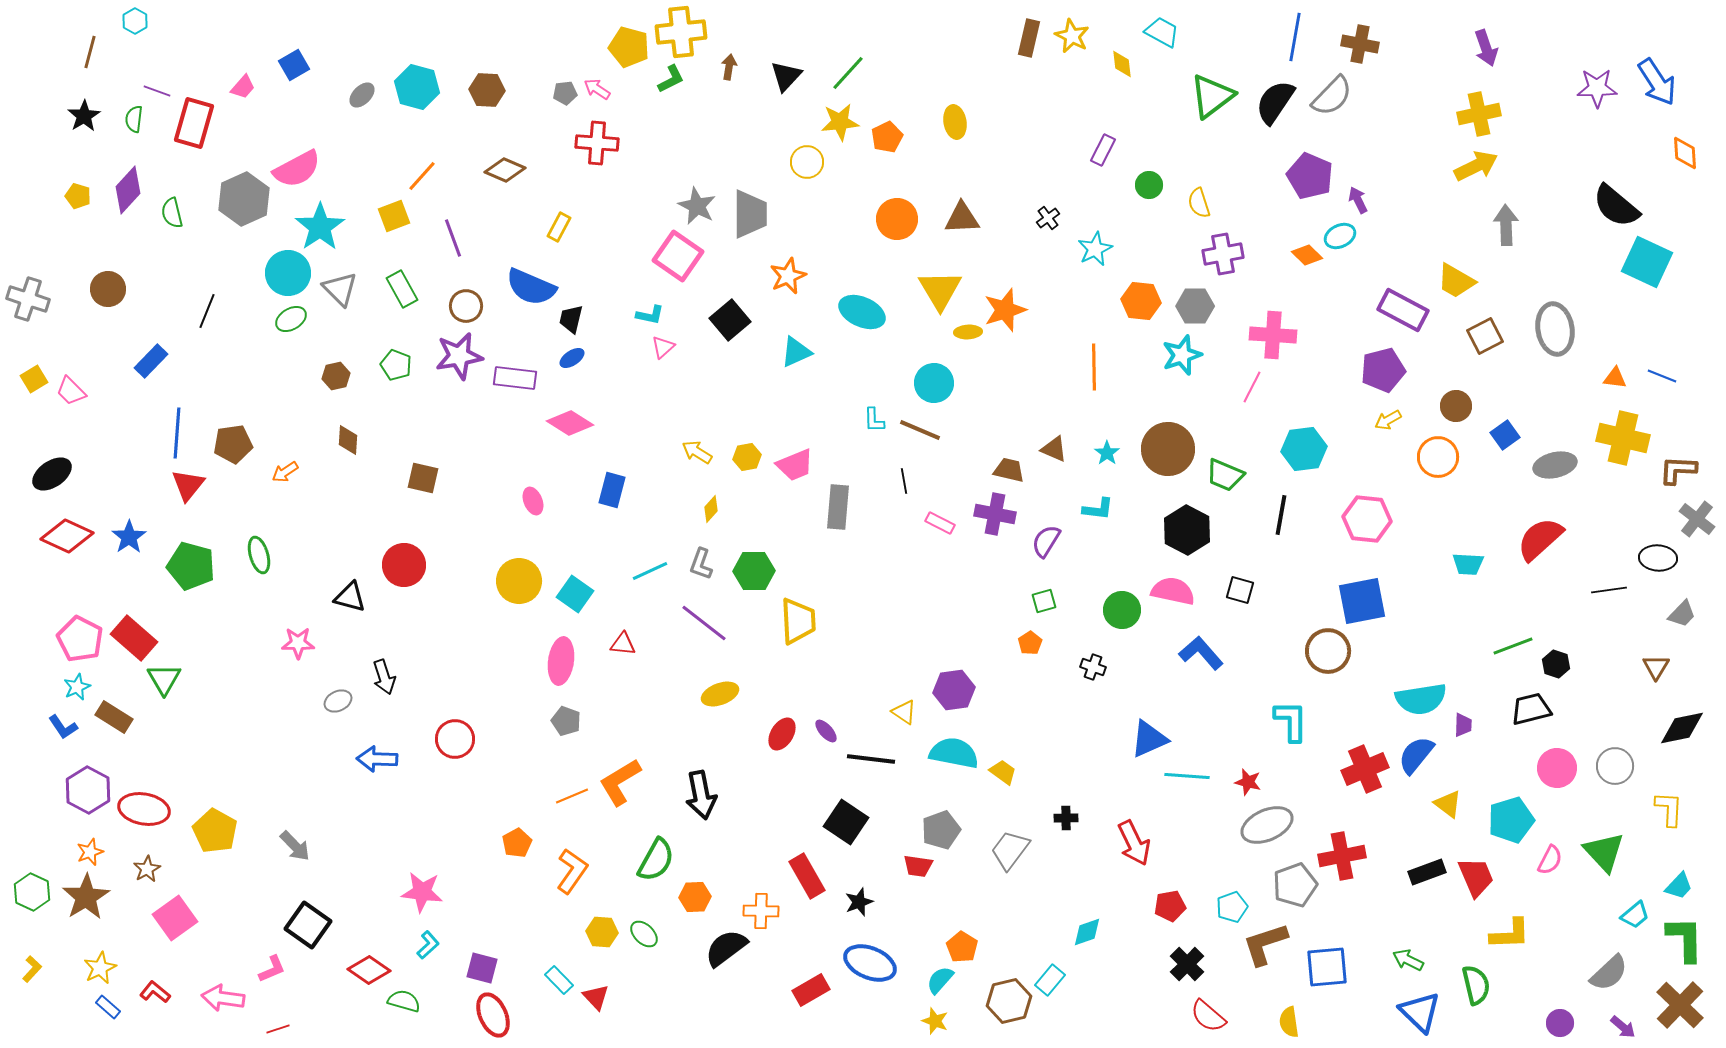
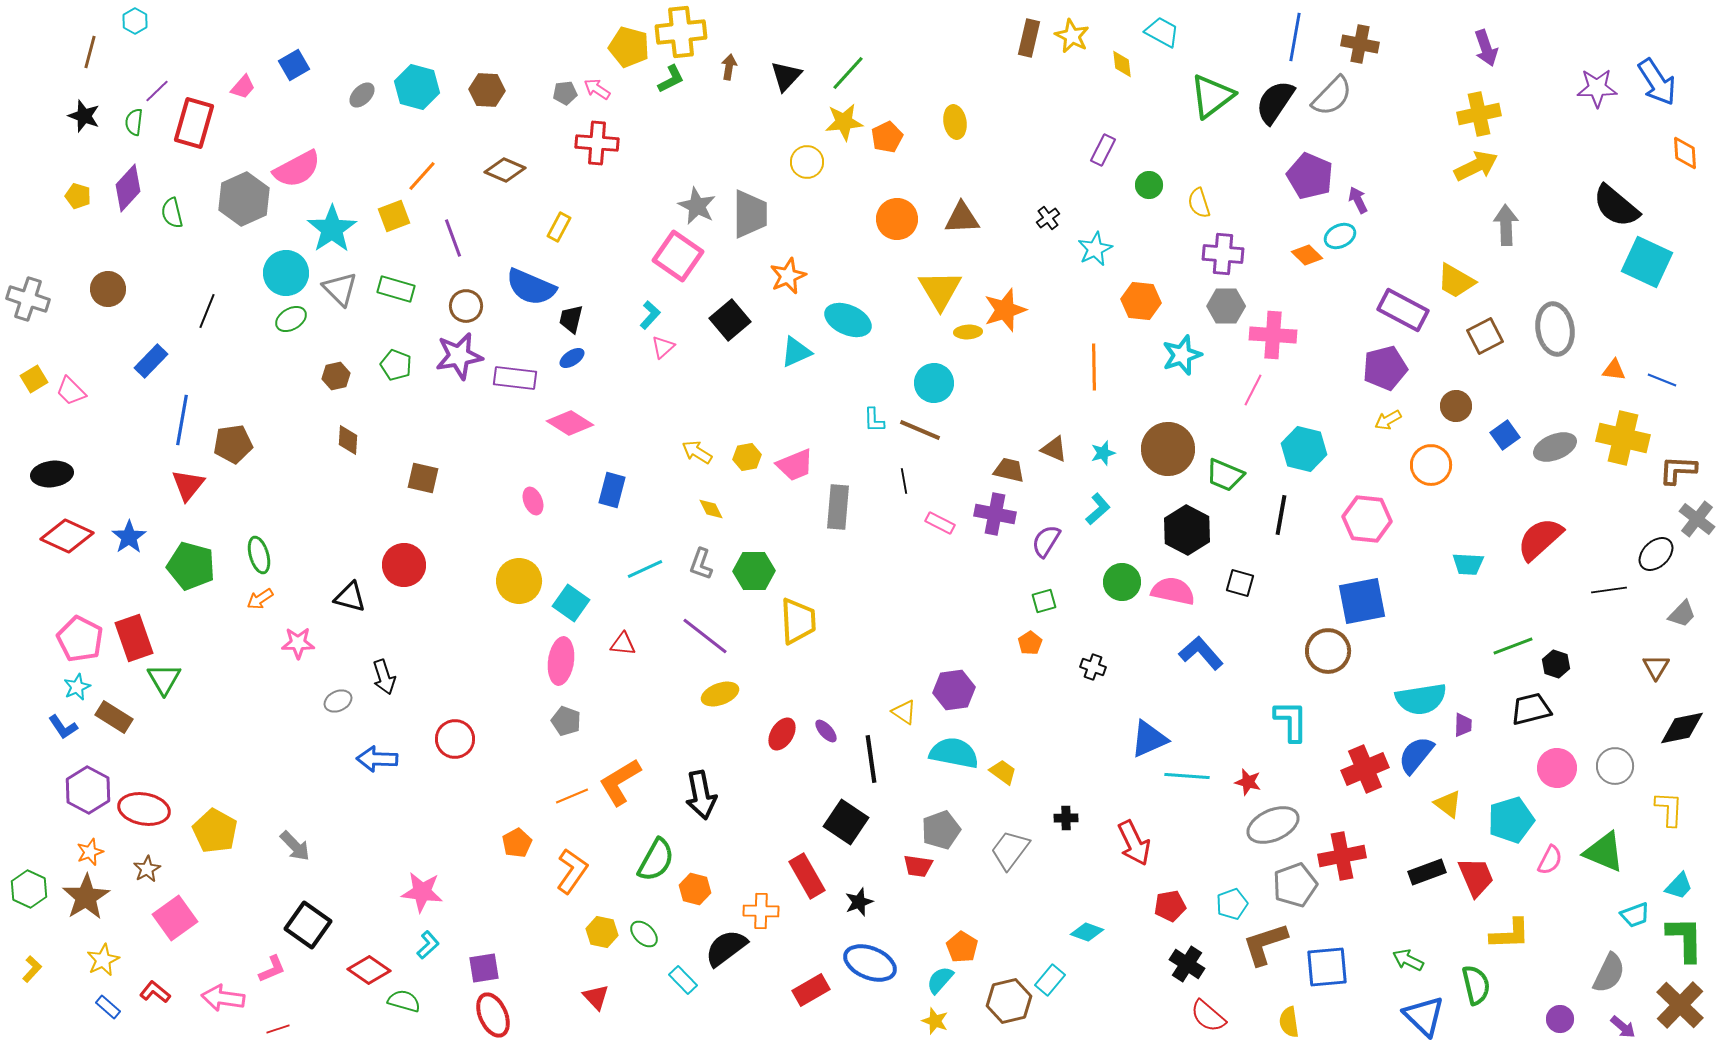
purple line at (157, 91): rotated 64 degrees counterclockwise
black star at (84, 116): rotated 20 degrees counterclockwise
green semicircle at (134, 119): moved 3 px down
yellow star at (840, 122): moved 4 px right
purple diamond at (128, 190): moved 2 px up
cyan star at (320, 227): moved 12 px right, 2 px down
purple cross at (1223, 254): rotated 15 degrees clockwise
cyan circle at (288, 273): moved 2 px left
green rectangle at (402, 289): moved 6 px left; rotated 45 degrees counterclockwise
gray hexagon at (1195, 306): moved 31 px right
cyan ellipse at (862, 312): moved 14 px left, 8 px down
cyan L-shape at (650, 315): rotated 60 degrees counterclockwise
purple pentagon at (1383, 370): moved 2 px right, 2 px up
blue line at (1662, 376): moved 4 px down
orange triangle at (1615, 378): moved 1 px left, 8 px up
pink line at (1252, 387): moved 1 px right, 3 px down
blue line at (177, 433): moved 5 px right, 13 px up; rotated 6 degrees clockwise
cyan hexagon at (1304, 449): rotated 21 degrees clockwise
cyan star at (1107, 453): moved 4 px left; rotated 20 degrees clockwise
orange circle at (1438, 457): moved 7 px left, 8 px down
gray ellipse at (1555, 465): moved 18 px up; rotated 9 degrees counterclockwise
orange arrow at (285, 472): moved 25 px left, 127 px down
black ellipse at (52, 474): rotated 27 degrees clockwise
yellow diamond at (711, 509): rotated 68 degrees counterclockwise
cyan L-shape at (1098, 509): rotated 48 degrees counterclockwise
black ellipse at (1658, 558): moved 2 px left, 4 px up; rotated 48 degrees counterclockwise
cyan line at (650, 571): moved 5 px left, 2 px up
black square at (1240, 590): moved 7 px up
cyan square at (575, 594): moved 4 px left, 9 px down
green circle at (1122, 610): moved 28 px up
purple line at (704, 623): moved 1 px right, 13 px down
red rectangle at (134, 638): rotated 30 degrees clockwise
black line at (871, 759): rotated 75 degrees clockwise
gray ellipse at (1267, 825): moved 6 px right
green triangle at (1604, 852): rotated 24 degrees counterclockwise
green hexagon at (32, 892): moved 3 px left, 3 px up
orange hexagon at (695, 897): moved 8 px up; rotated 16 degrees clockwise
cyan pentagon at (1232, 907): moved 3 px up
cyan trapezoid at (1635, 915): rotated 20 degrees clockwise
yellow hexagon at (602, 932): rotated 8 degrees clockwise
cyan diamond at (1087, 932): rotated 40 degrees clockwise
black cross at (1187, 964): rotated 12 degrees counterclockwise
yellow star at (100, 968): moved 3 px right, 8 px up
purple square at (482, 968): moved 2 px right; rotated 24 degrees counterclockwise
gray semicircle at (1609, 973): rotated 21 degrees counterclockwise
cyan rectangle at (559, 980): moved 124 px right
blue triangle at (1420, 1012): moved 4 px right, 4 px down
purple circle at (1560, 1023): moved 4 px up
